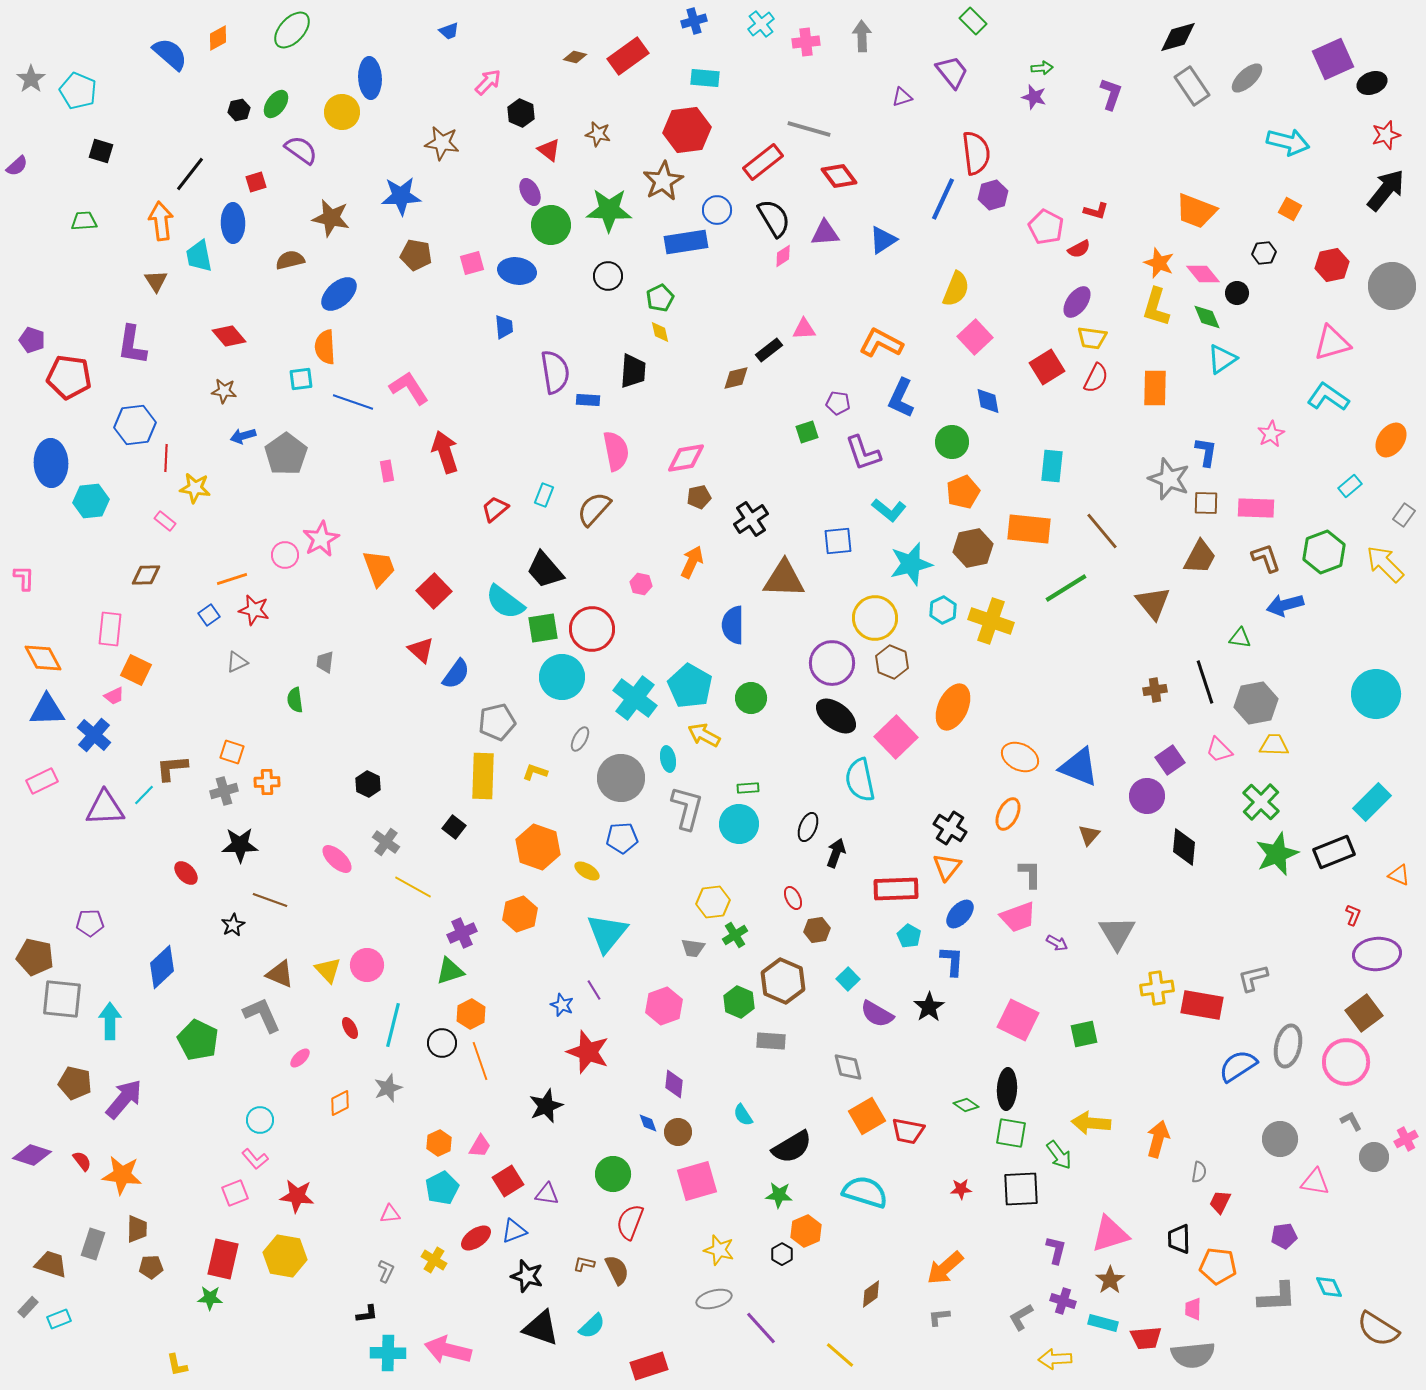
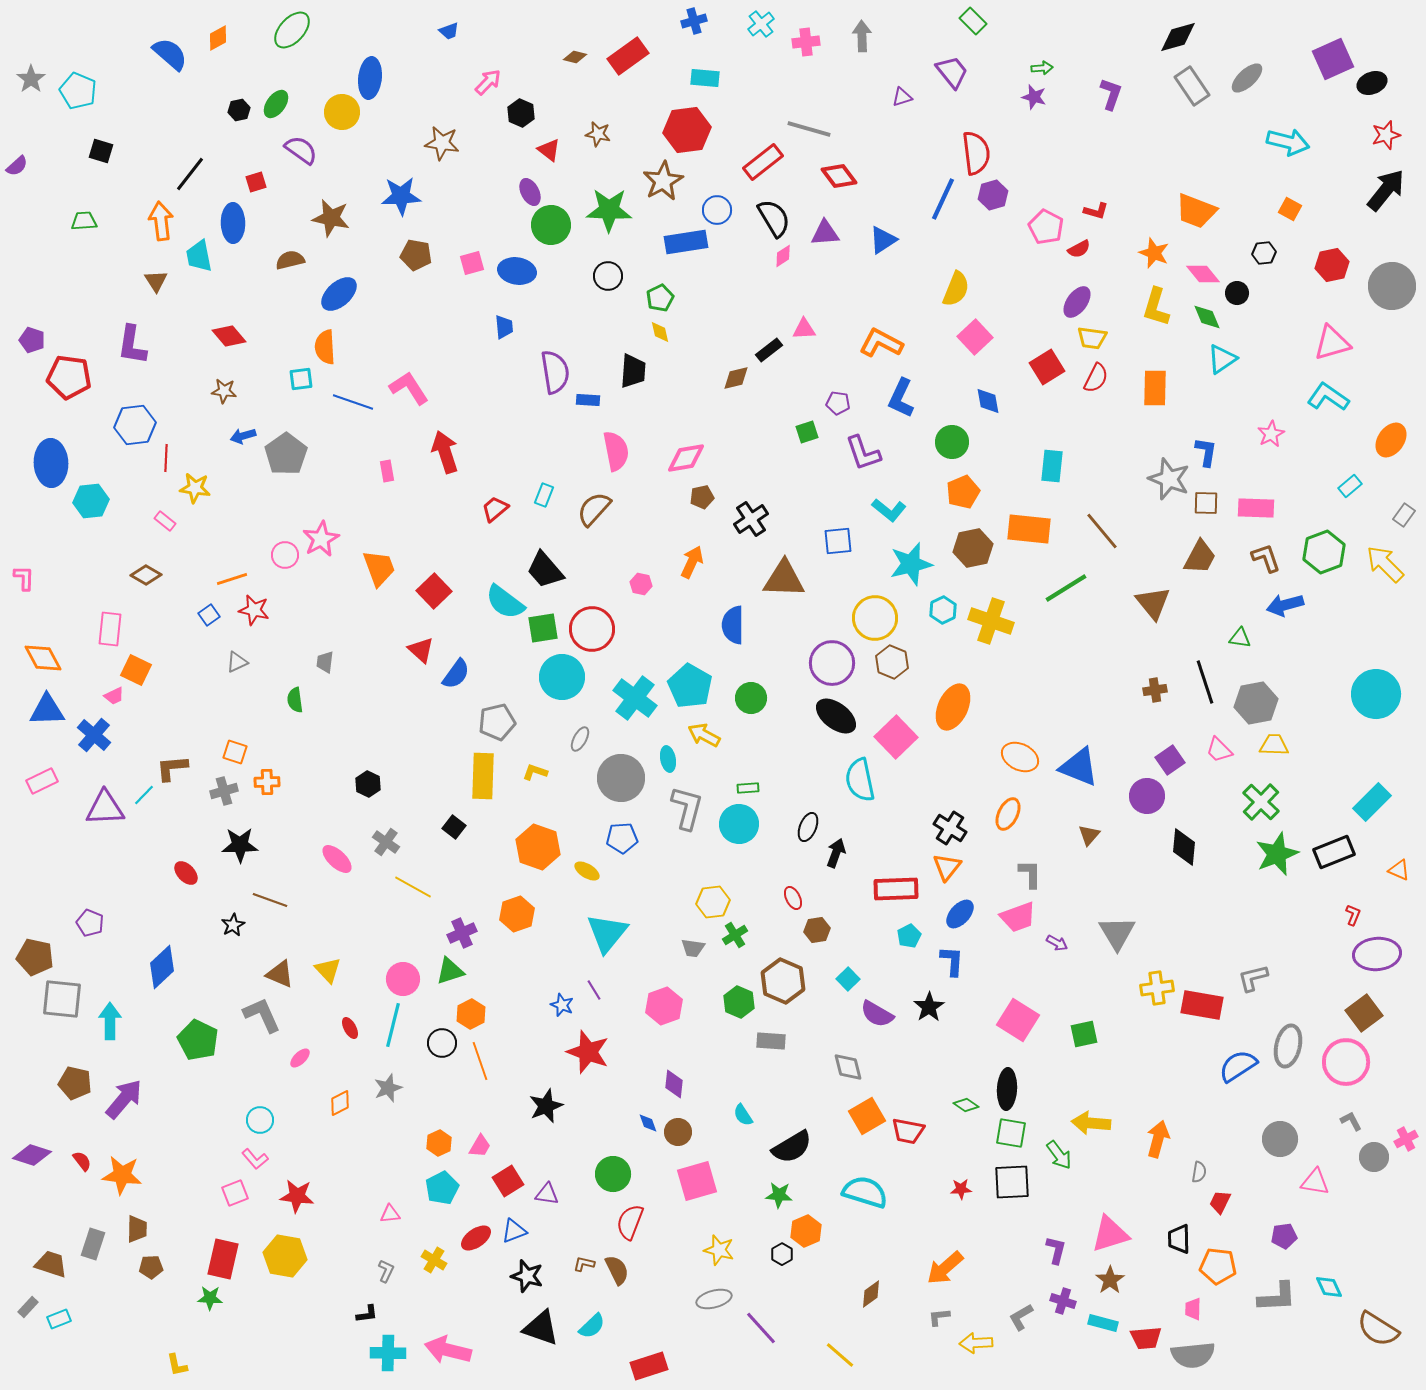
blue ellipse at (370, 78): rotated 9 degrees clockwise
orange star at (1159, 263): moved 5 px left, 10 px up
brown pentagon at (699, 497): moved 3 px right
brown diamond at (146, 575): rotated 32 degrees clockwise
orange square at (232, 752): moved 3 px right
orange triangle at (1399, 875): moved 5 px up
orange hexagon at (520, 914): moved 3 px left
purple pentagon at (90, 923): rotated 24 degrees clockwise
cyan pentagon at (909, 936): rotated 15 degrees clockwise
pink circle at (367, 965): moved 36 px right, 14 px down
pink square at (1018, 1020): rotated 6 degrees clockwise
black square at (1021, 1189): moved 9 px left, 7 px up
yellow arrow at (1055, 1359): moved 79 px left, 16 px up
